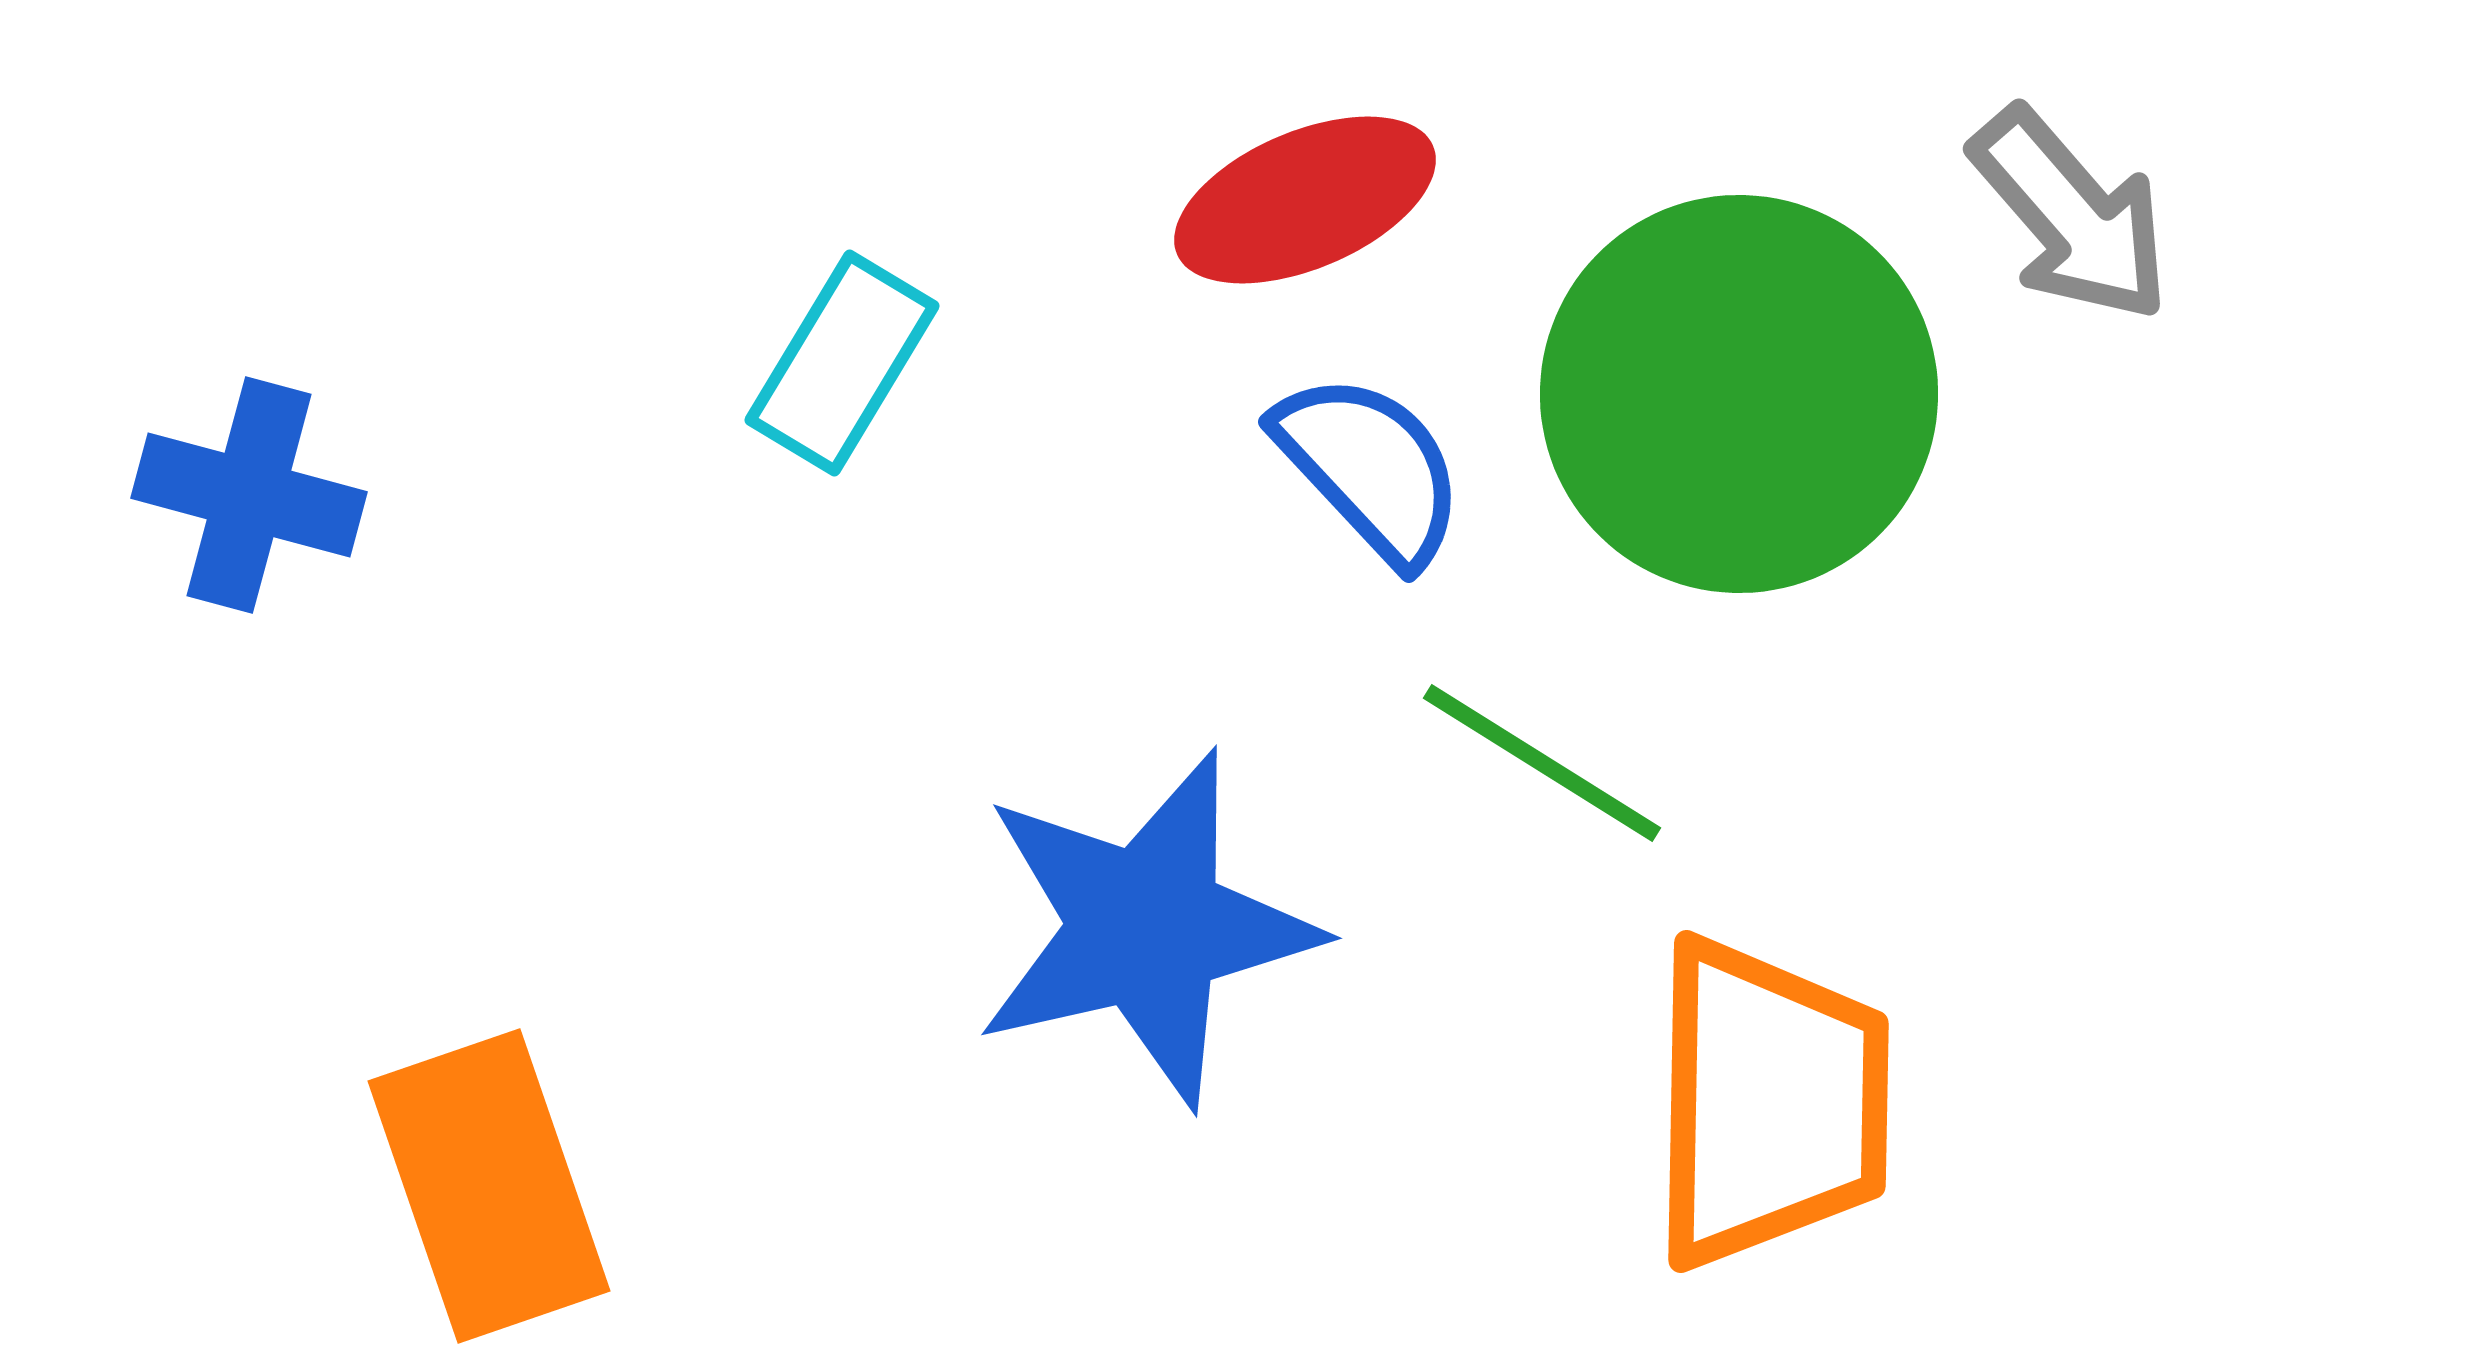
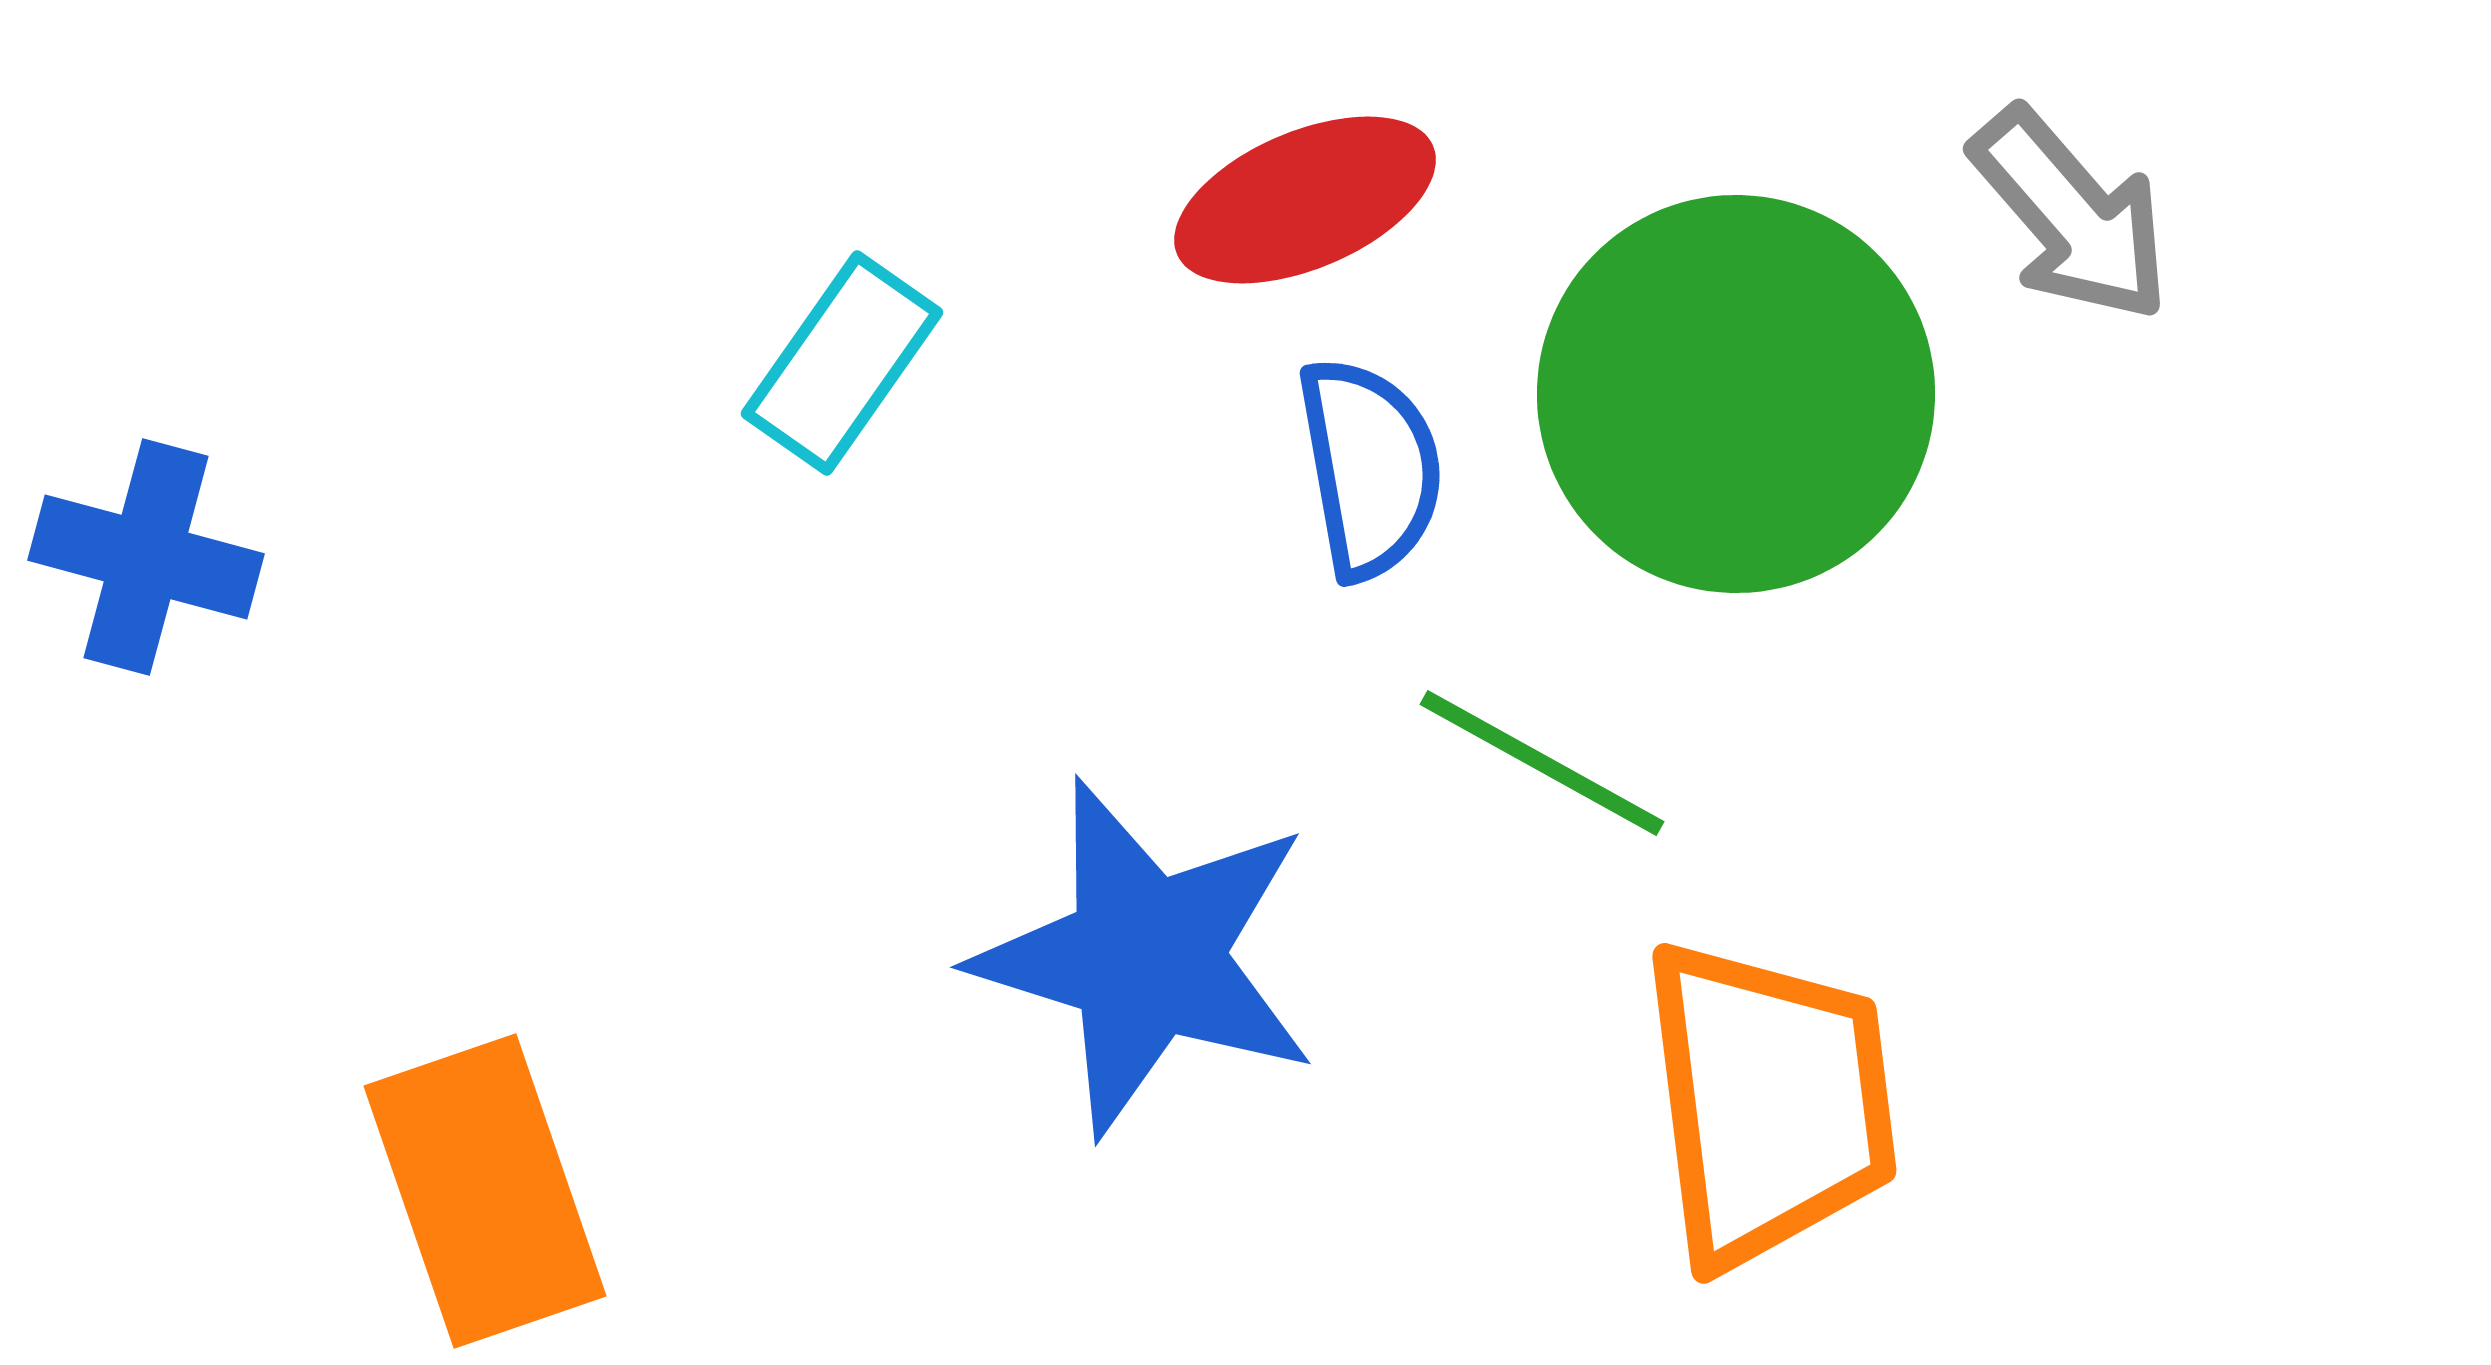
cyan rectangle: rotated 4 degrees clockwise
green circle: moved 3 px left
blue semicircle: rotated 33 degrees clockwise
blue cross: moved 103 px left, 62 px down
green line: rotated 3 degrees counterclockwise
blue star: moved 29 px down; rotated 30 degrees clockwise
orange trapezoid: rotated 8 degrees counterclockwise
orange rectangle: moved 4 px left, 5 px down
